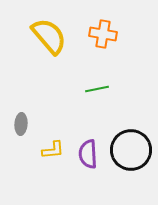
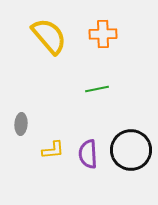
orange cross: rotated 12 degrees counterclockwise
